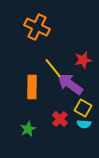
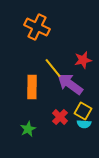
yellow square: moved 3 px down
red cross: moved 2 px up
